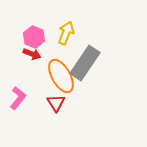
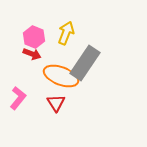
orange ellipse: rotated 40 degrees counterclockwise
